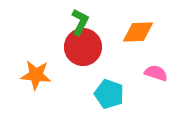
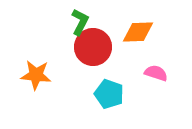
red circle: moved 10 px right
